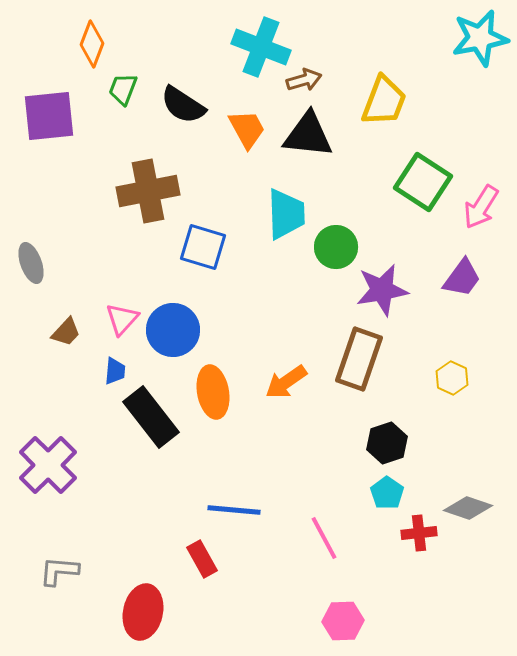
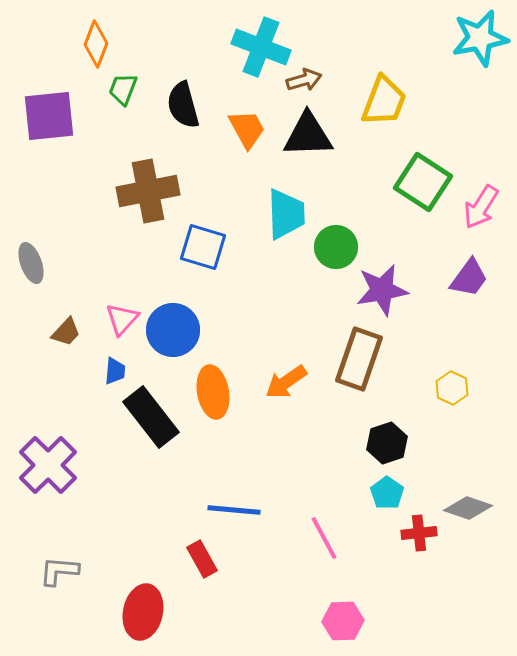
orange diamond: moved 4 px right
black semicircle: rotated 42 degrees clockwise
black triangle: rotated 8 degrees counterclockwise
purple trapezoid: moved 7 px right
yellow hexagon: moved 10 px down
